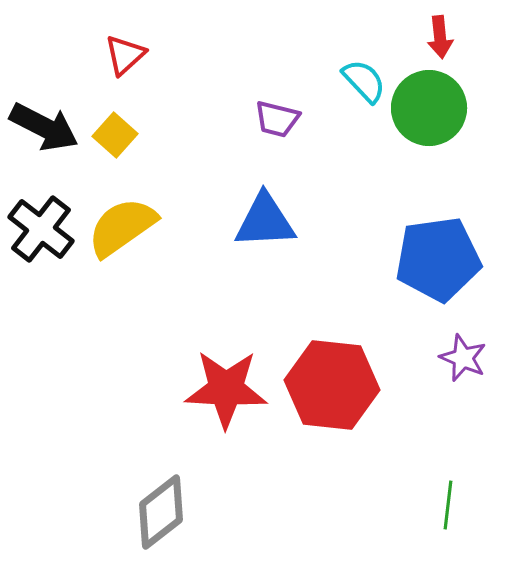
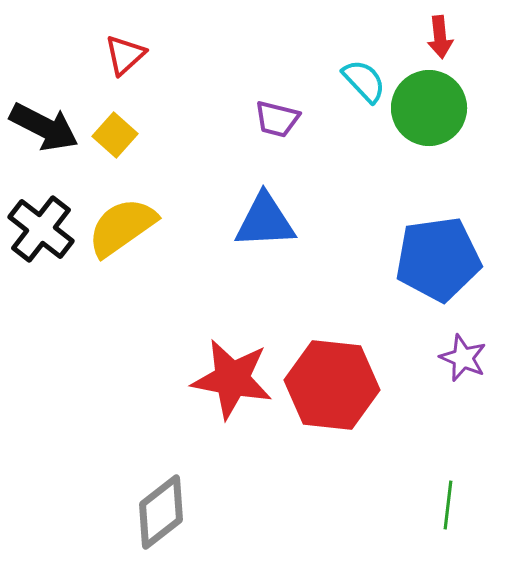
red star: moved 6 px right, 10 px up; rotated 8 degrees clockwise
